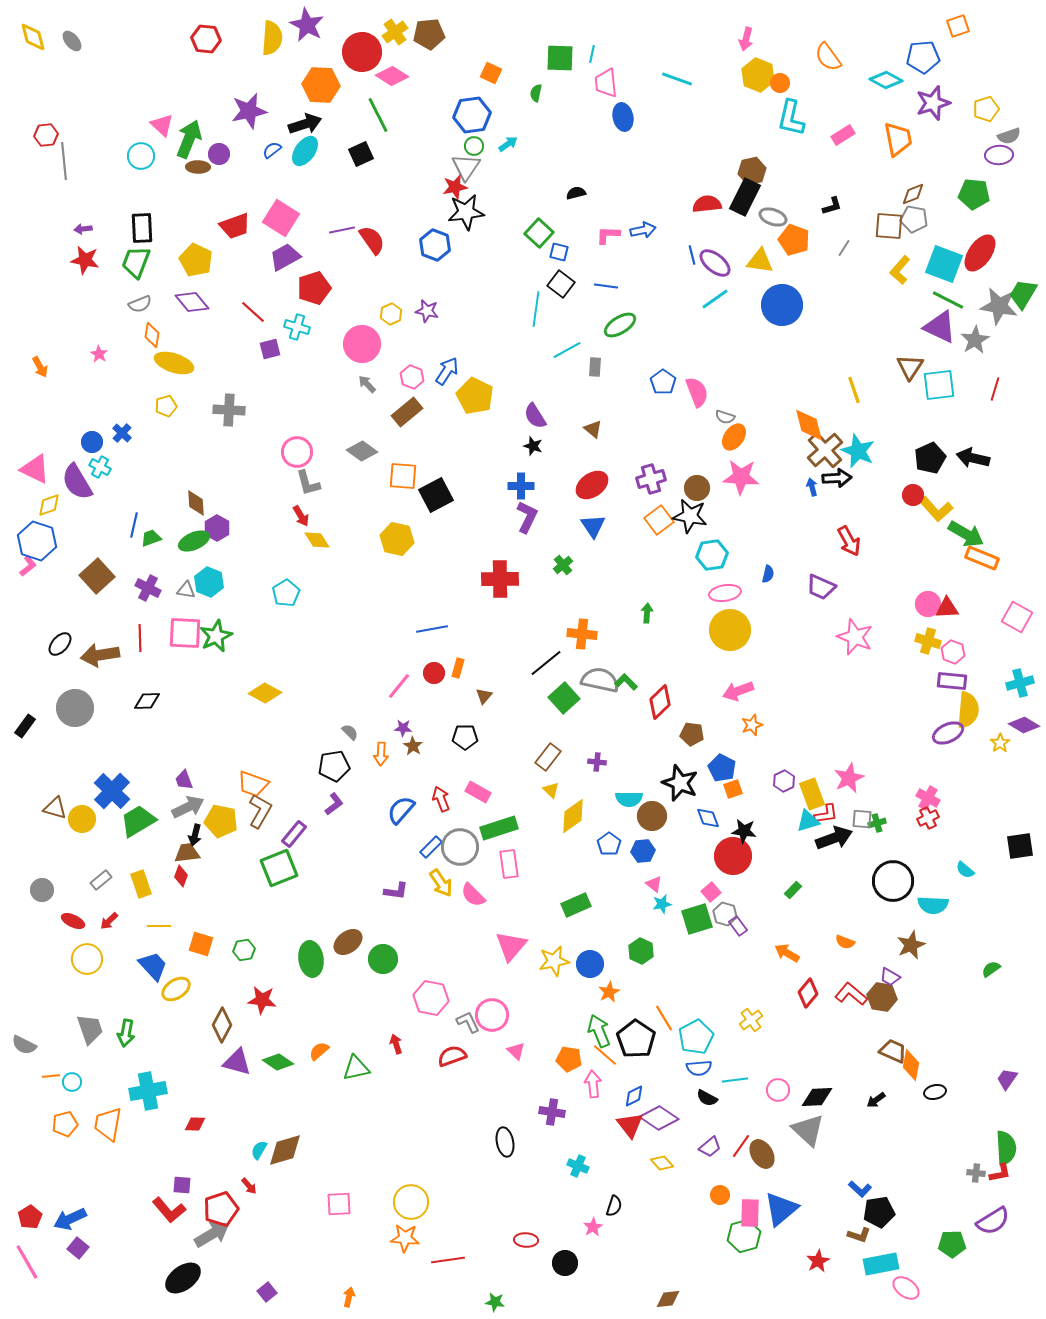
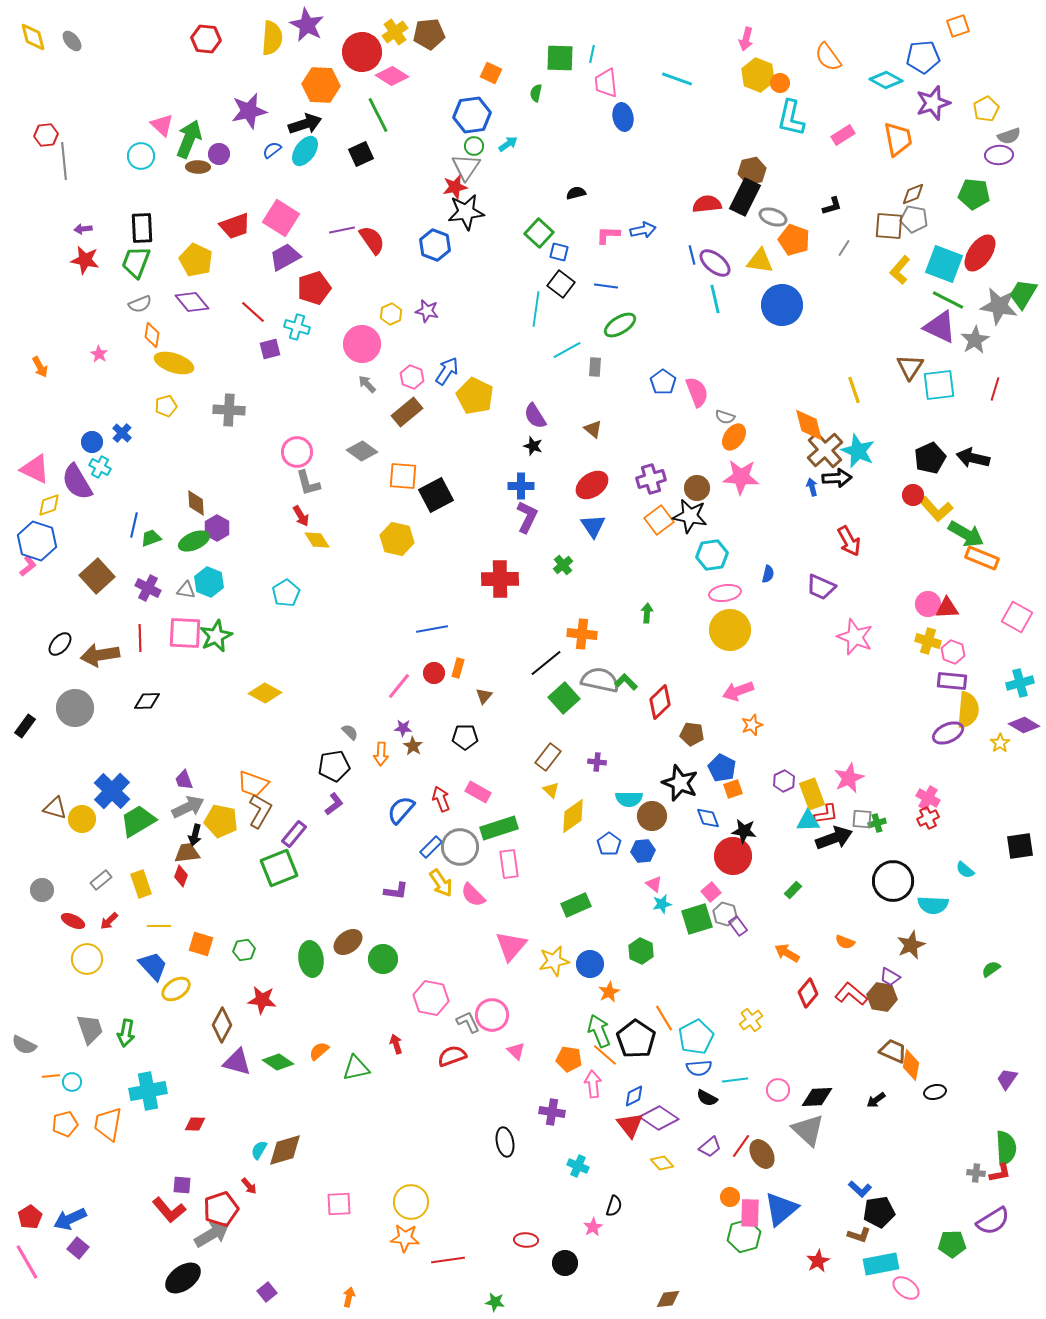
yellow pentagon at (986, 109): rotated 10 degrees counterclockwise
cyan line at (715, 299): rotated 68 degrees counterclockwise
cyan triangle at (808, 821): rotated 15 degrees clockwise
orange circle at (720, 1195): moved 10 px right, 2 px down
